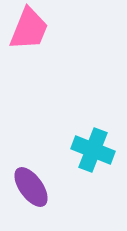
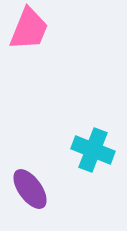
purple ellipse: moved 1 px left, 2 px down
